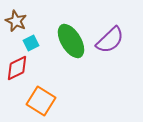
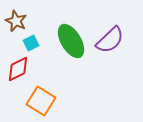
red diamond: moved 1 px right, 1 px down
